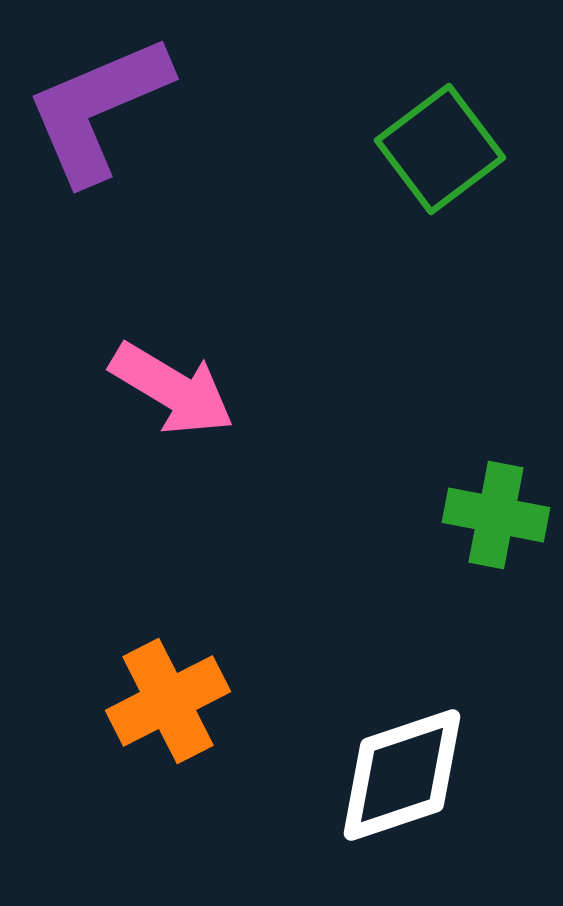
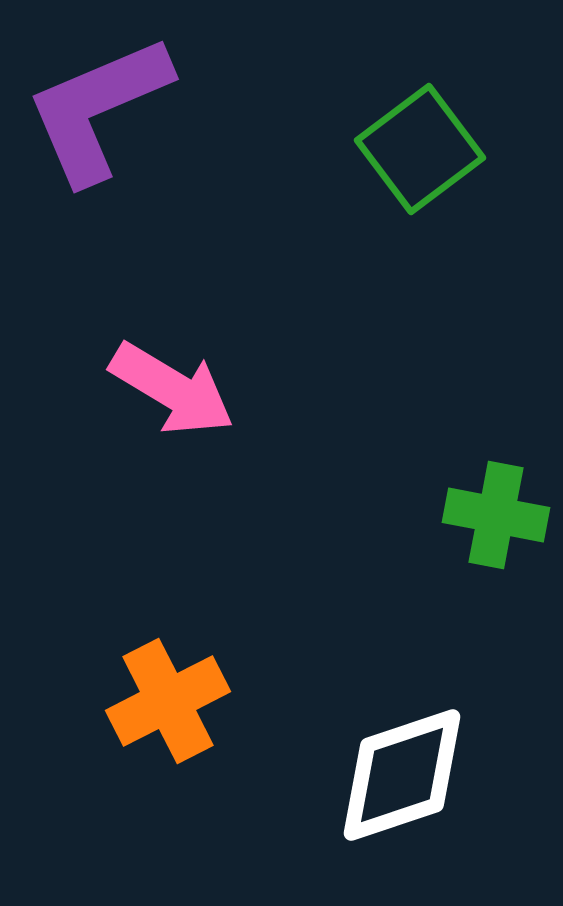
green square: moved 20 px left
